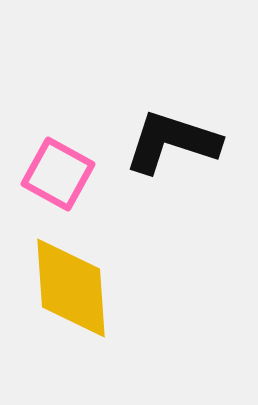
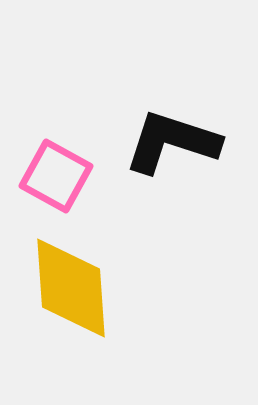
pink square: moved 2 px left, 2 px down
